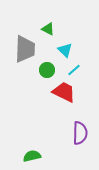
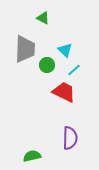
green triangle: moved 5 px left, 11 px up
green circle: moved 5 px up
purple semicircle: moved 10 px left, 5 px down
